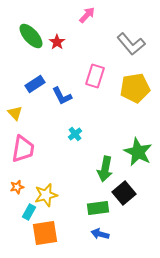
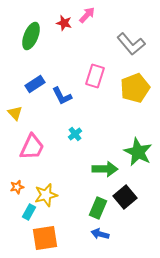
green ellipse: rotated 64 degrees clockwise
red star: moved 7 px right, 19 px up; rotated 21 degrees counterclockwise
yellow pentagon: rotated 12 degrees counterclockwise
pink trapezoid: moved 9 px right, 2 px up; rotated 16 degrees clockwise
green arrow: rotated 100 degrees counterclockwise
black square: moved 1 px right, 4 px down
green rectangle: rotated 60 degrees counterclockwise
orange square: moved 5 px down
